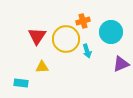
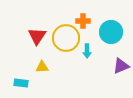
orange cross: rotated 16 degrees clockwise
yellow circle: moved 1 px up
cyan arrow: rotated 16 degrees clockwise
purple triangle: moved 2 px down
